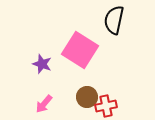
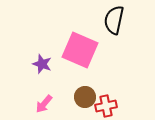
pink square: rotated 9 degrees counterclockwise
brown circle: moved 2 px left
